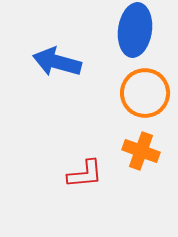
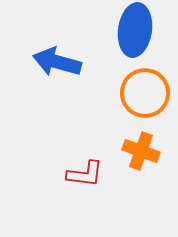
red L-shape: rotated 12 degrees clockwise
